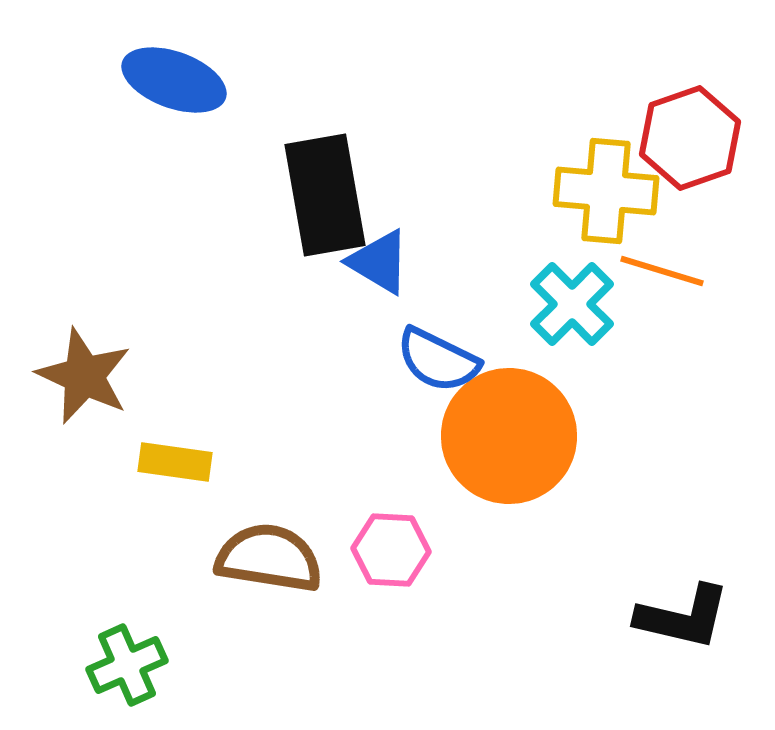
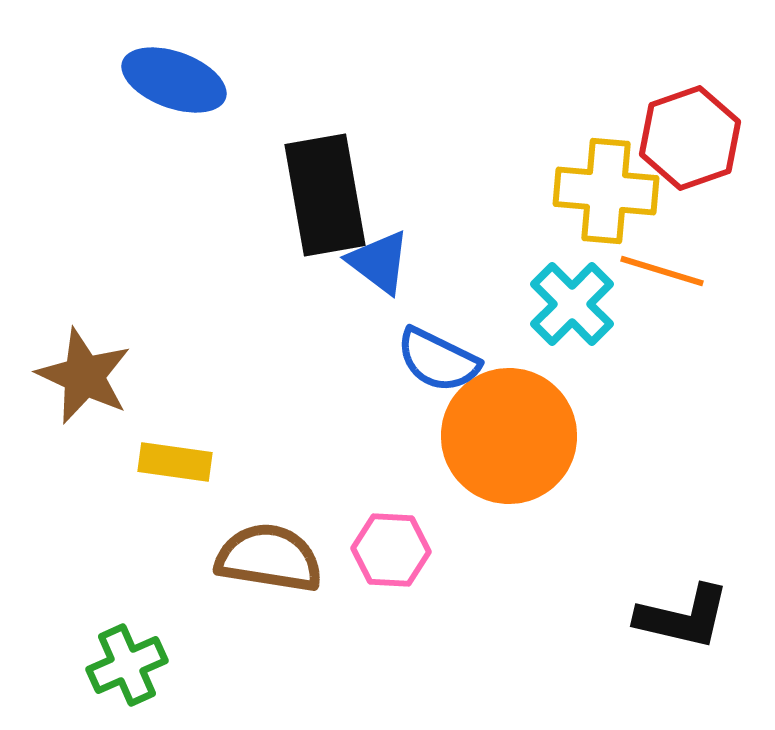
blue triangle: rotated 6 degrees clockwise
